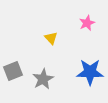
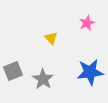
blue star: rotated 8 degrees counterclockwise
gray star: rotated 10 degrees counterclockwise
